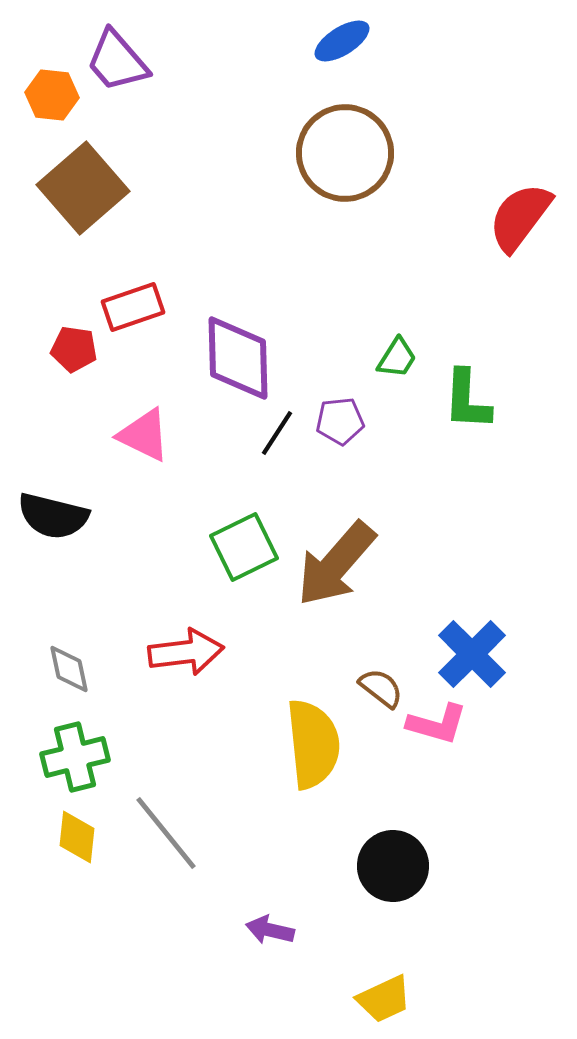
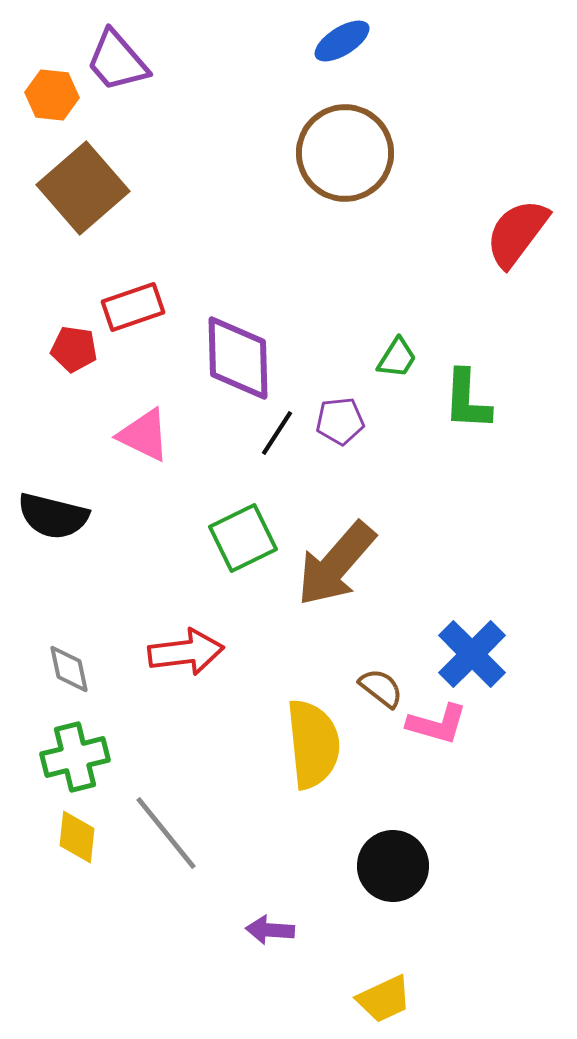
red semicircle: moved 3 px left, 16 px down
green square: moved 1 px left, 9 px up
purple arrow: rotated 9 degrees counterclockwise
